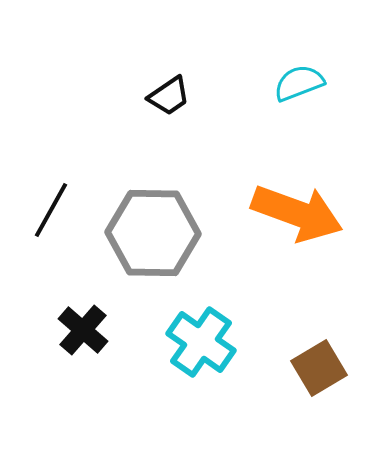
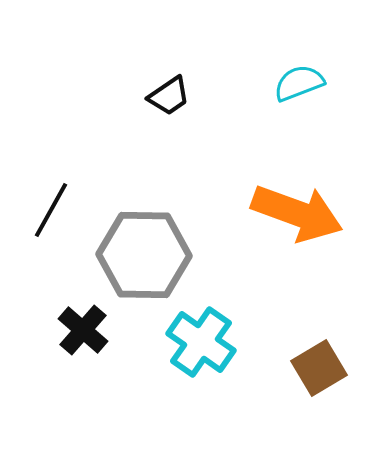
gray hexagon: moved 9 px left, 22 px down
